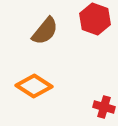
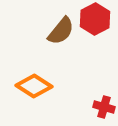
red hexagon: rotated 12 degrees clockwise
brown semicircle: moved 16 px right
